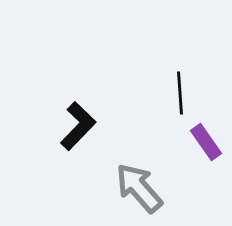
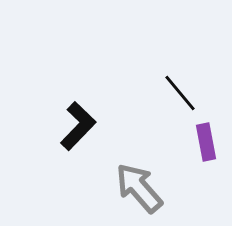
black line: rotated 36 degrees counterclockwise
purple rectangle: rotated 24 degrees clockwise
